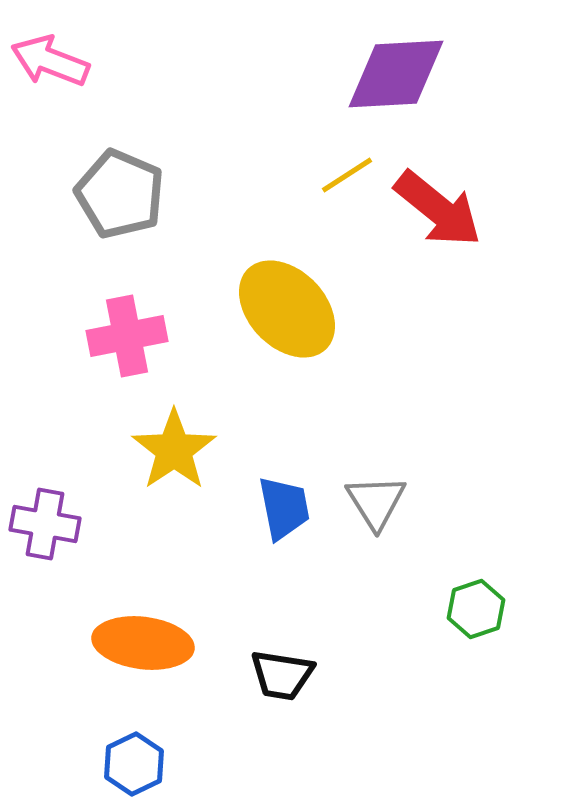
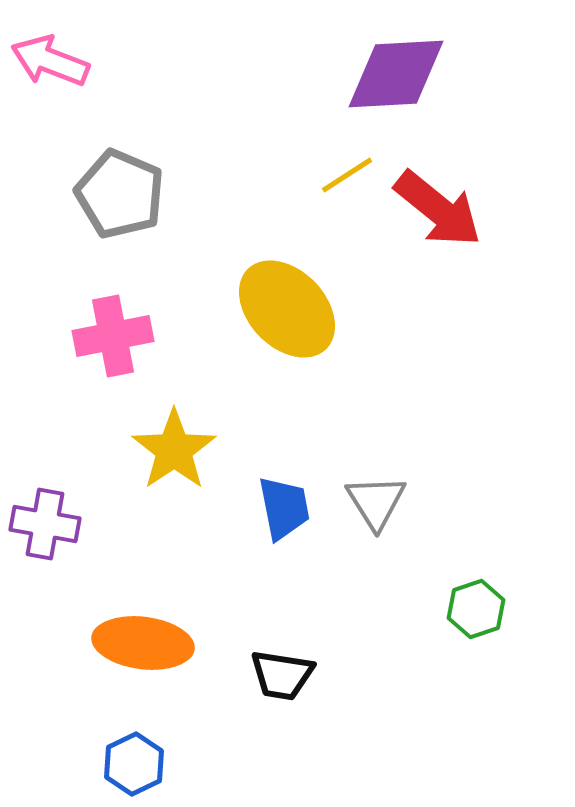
pink cross: moved 14 px left
